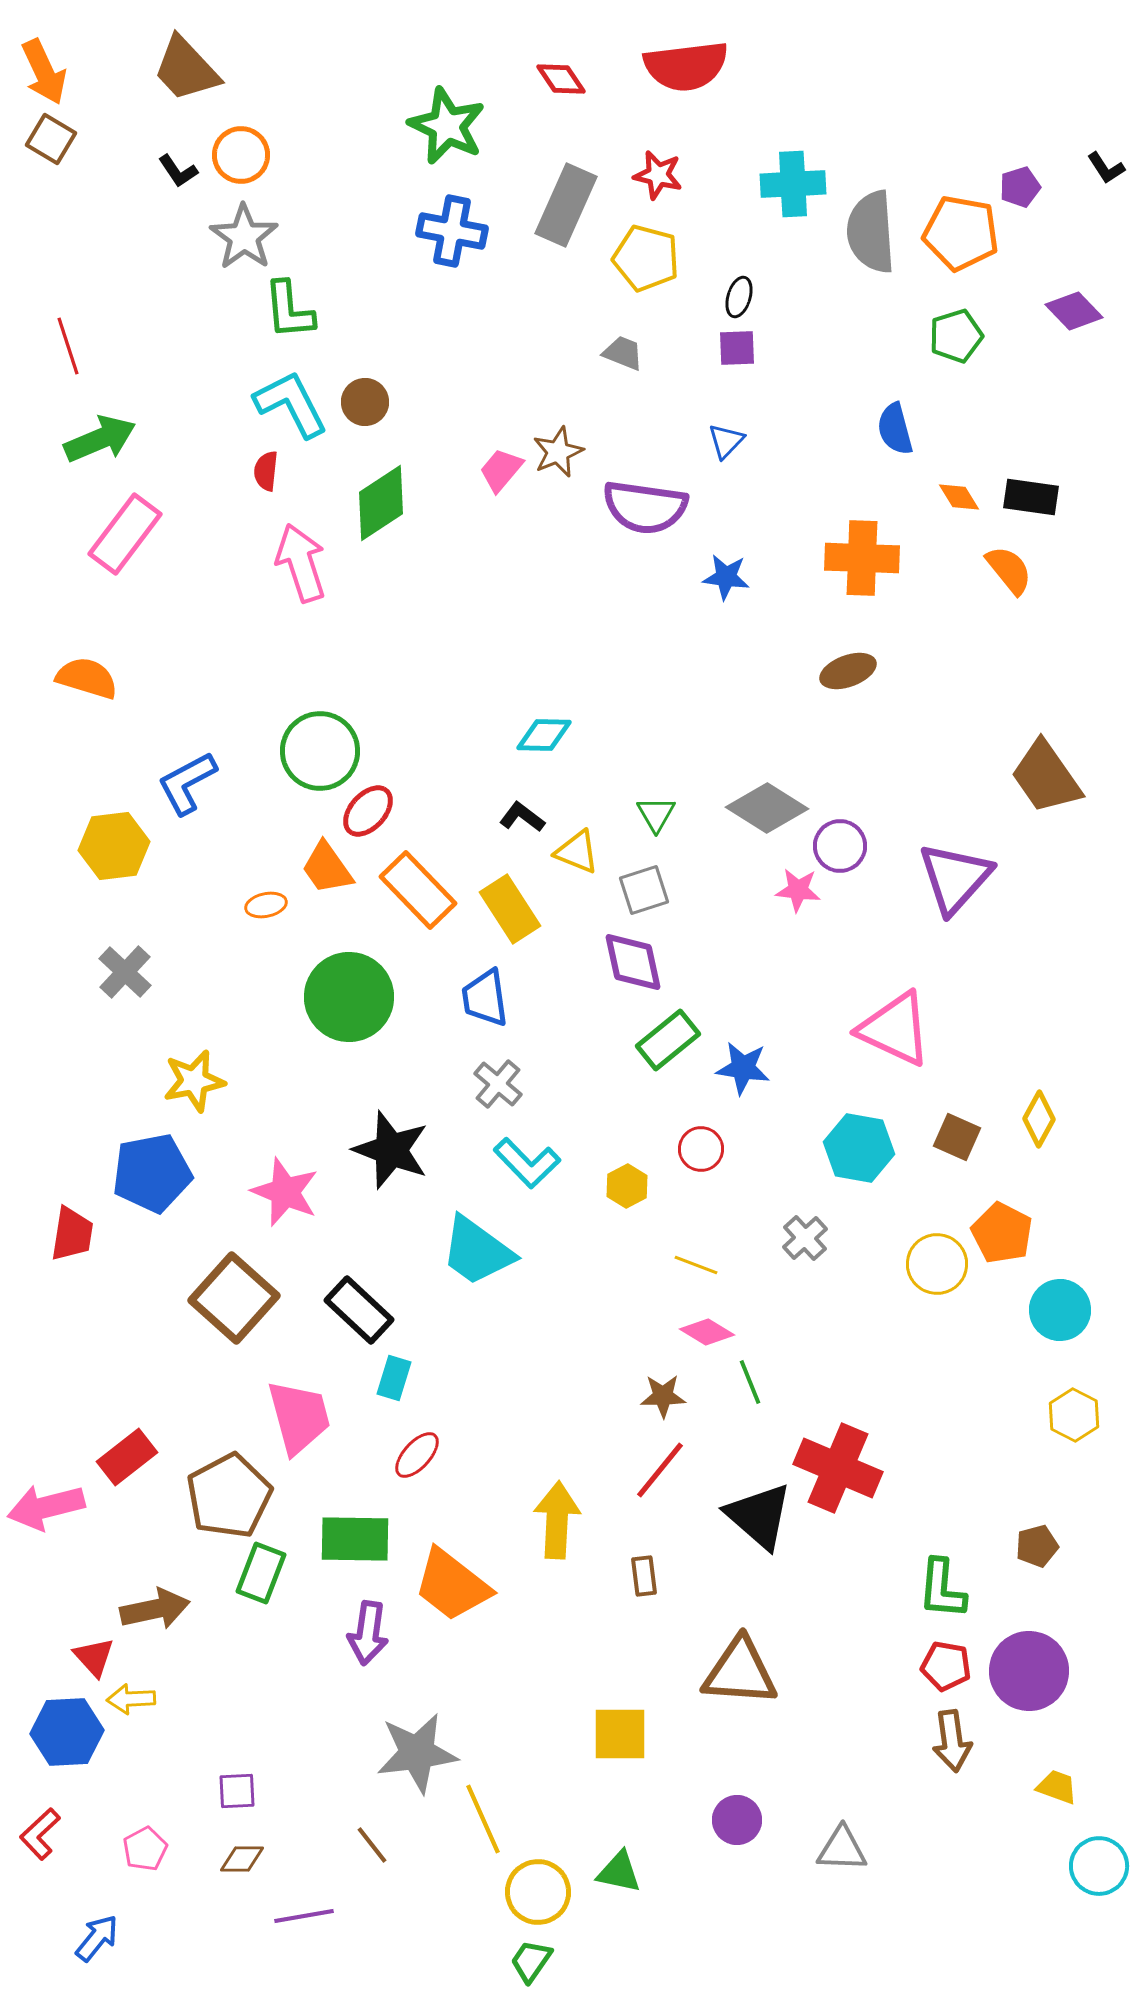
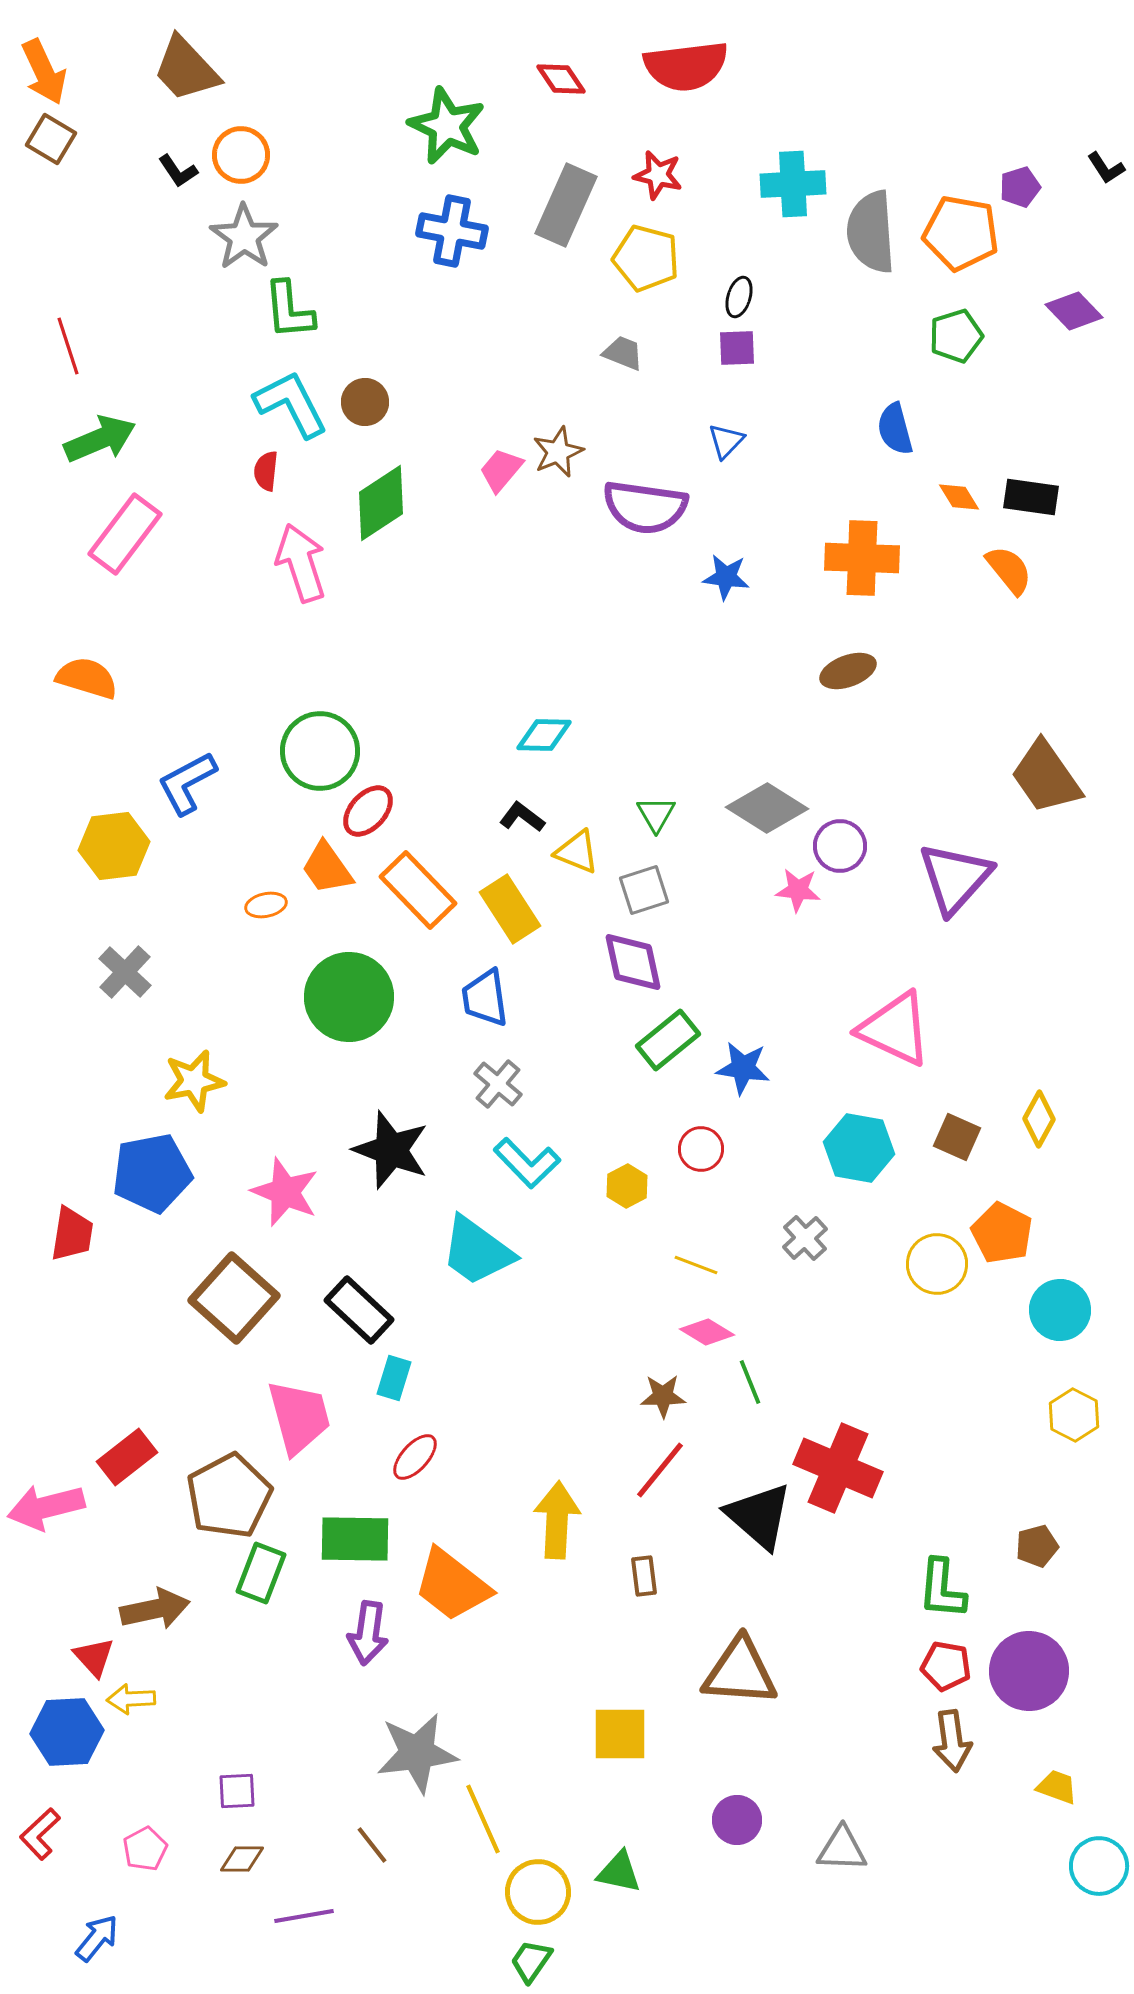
red ellipse at (417, 1455): moved 2 px left, 2 px down
